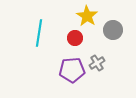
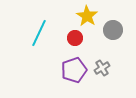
cyan line: rotated 16 degrees clockwise
gray cross: moved 5 px right, 5 px down
purple pentagon: moved 2 px right; rotated 15 degrees counterclockwise
